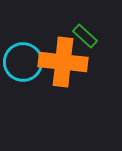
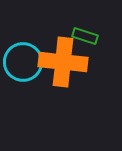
green rectangle: rotated 25 degrees counterclockwise
